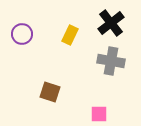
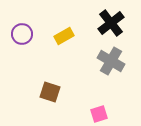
yellow rectangle: moved 6 px left, 1 px down; rotated 36 degrees clockwise
gray cross: rotated 20 degrees clockwise
pink square: rotated 18 degrees counterclockwise
